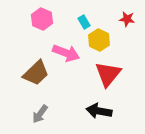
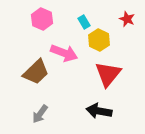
red star: rotated 14 degrees clockwise
pink arrow: moved 2 px left
brown trapezoid: moved 1 px up
